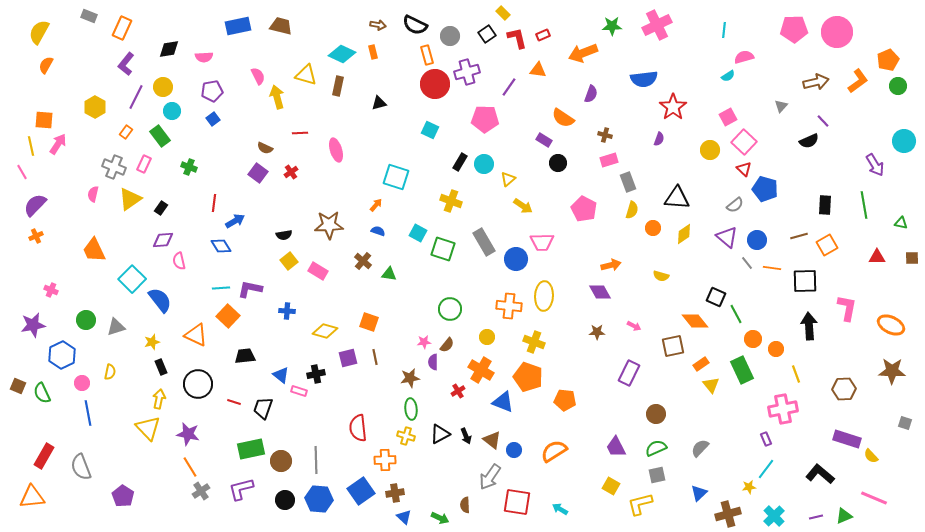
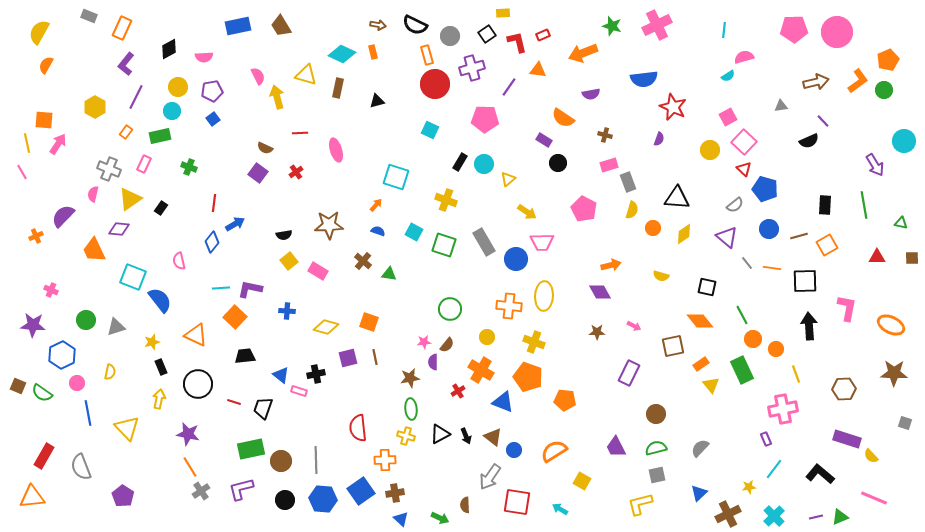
yellow rectangle at (503, 13): rotated 48 degrees counterclockwise
brown trapezoid at (281, 26): rotated 135 degrees counterclockwise
green star at (612, 26): rotated 18 degrees clockwise
red L-shape at (517, 38): moved 4 px down
black diamond at (169, 49): rotated 20 degrees counterclockwise
purple cross at (467, 72): moved 5 px right, 4 px up
brown rectangle at (338, 86): moved 2 px down
green circle at (898, 86): moved 14 px left, 4 px down
yellow circle at (163, 87): moved 15 px right
purple semicircle at (591, 94): rotated 60 degrees clockwise
black triangle at (379, 103): moved 2 px left, 2 px up
gray triangle at (781, 106): rotated 40 degrees clockwise
red star at (673, 107): rotated 12 degrees counterclockwise
green rectangle at (160, 136): rotated 65 degrees counterclockwise
yellow line at (31, 146): moved 4 px left, 3 px up
pink rectangle at (609, 160): moved 5 px down
gray cross at (114, 167): moved 5 px left, 2 px down
red cross at (291, 172): moved 5 px right
yellow cross at (451, 201): moved 5 px left, 1 px up
purple semicircle at (35, 205): moved 28 px right, 11 px down
yellow arrow at (523, 206): moved 4 px right, 6 px down
blue arrow at (235, 221): moved 3 px down
cyan square at (418, 233): moved 4 px left, 1 px up
purple diamond at (163, 240): moved 44 px left, 11 px up; rotated 10 degrees clockwise
blue circle at (757, 240): moved 12 px right, 11 px up
blue diamond at (221, 246): moved 9 px left, 4 px up; rotated 70 degrees clockwise
green square at (443, 249): moved 1 px right, 4 px up
cyan square at (132, 279): moved 1 px right, 2 px up; rotated 24 degrees counterclockwise
black square at (716, 297): moved 9 px left, 10 px up; rotated 12 degrees counterclockwise
green line at (736, 314): moved 6 px right, 1 px down
orange square at (228, 316): moved 7 px right, 1 px down
orange diamond at (695, 321): moved 5 px right
purple star at (33, 325): rotated 15 degrees clockwise
yellow diamond at (325, 331): moved 1 px right, 4 px up
brown star at (892, 371): moved 2 px right, 2 px down
pink circle at (82, 383): moved 5 px left
green semicircle at (42, 393): rotated 30 degrees counterclockwise
yellow triangle at (148, 428): moved 21 px left
brown triangle at (492, 440): moved 1 px right, 3 px up
green semicircle at (656, 448): rotated 10 degrees clockwise
cyan line at (766, 469): moved 8 px right
yellow square at (611, 486): moved 29 px left, 5 px up
blue hexagon at (319, 499): moved 4 px right
brown cross at (728, 514): rotated 10 degrees counterclockwise
green triangle at (844, 516): moved 4 px left, 1 px down
blue triangle at (404, 517): moved 3 px left, 2 px down
